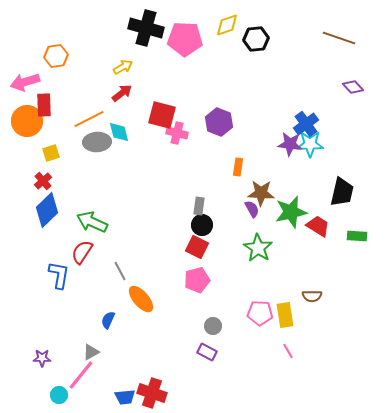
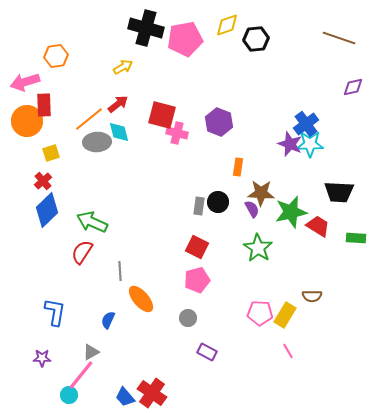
pink pentagon at (185, 39): rotated 12 degrees counterclockwise
purple diamond at (353, 87): rotated 60 degrees counterclockwise
red arrow at (122, 93): moved 4 px left, 11 px down
orange line at (89, 119): rotated 12 degrees counterclockwise
purple star at (290, 144): rotated 15 degrees clockwise
black trapezoid at (342, 192): moved 3 px left; rotated 80 degrees clockwise
black circle at (202, 225): moved 16 px right, 23 px up
green rectangle at (357, 236): moved 1 px left, 2 px down
gray line at (120, 271): rotated 24 degrees clockwise
blue L-shape at (59, 275): moved 4 px left, 37 px down
yellow rectangle at (285, 315): rotated 40 degrees clockwise
gray circle at (213, 326): moved 25 px left, 8 px up
red cross at (152, 393): rotated 16 degrees clockwise
cyan circle at (59, 395): moved 10 px right
blue trapezoid at (125, 397): rotated 55 degrees clockwise
